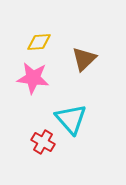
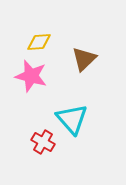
pink star: moved 2 px left, 2 px up; rotated 8 degrees clockwise
cyan triangle: moved 1 px right
